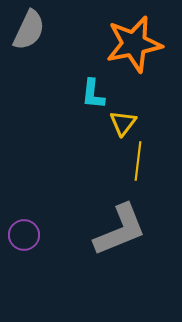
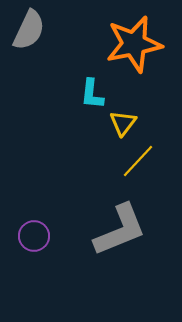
cyan L-shape: moved 1 px left
yellow line: rotated 36 degrees clockwise
purple circle: moved 10 px right, 1 px down
